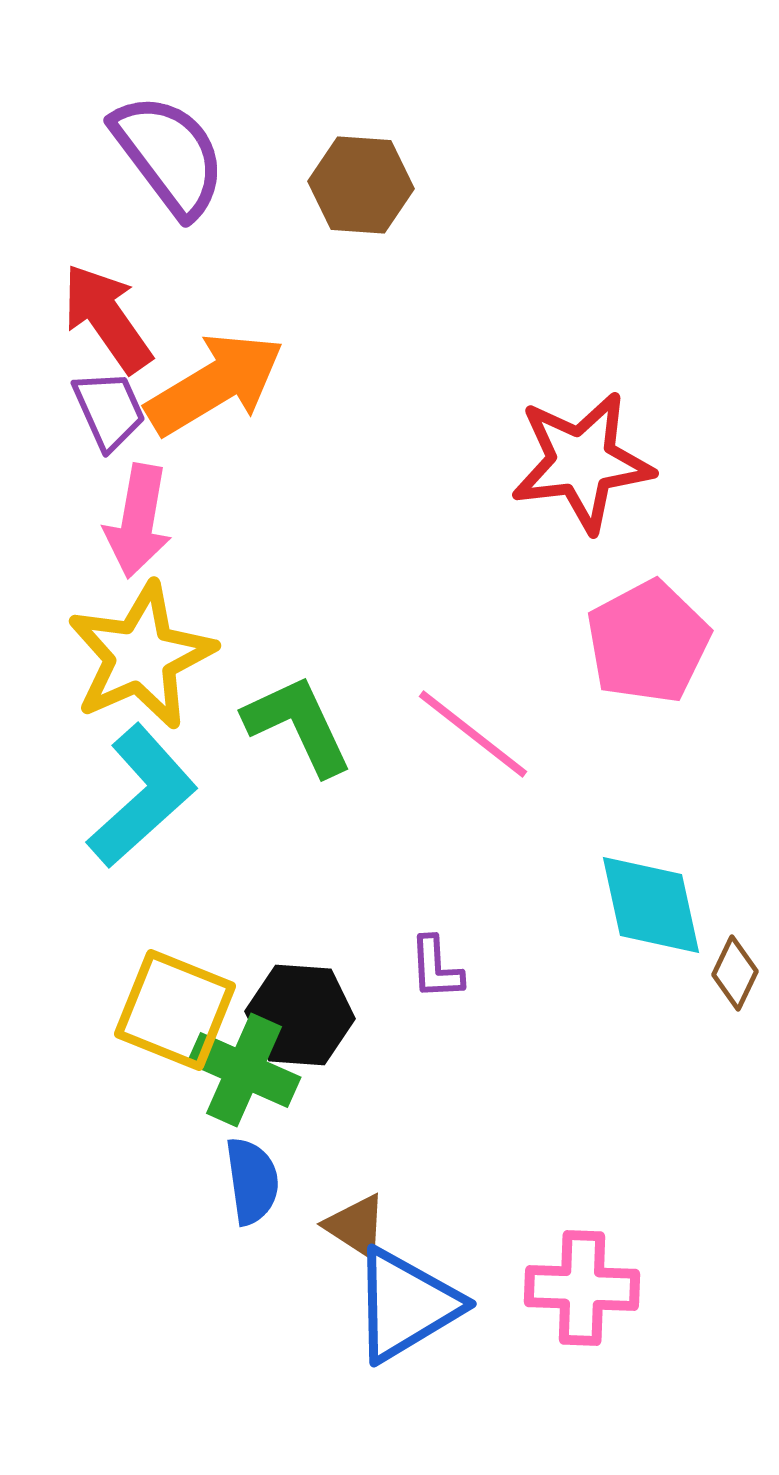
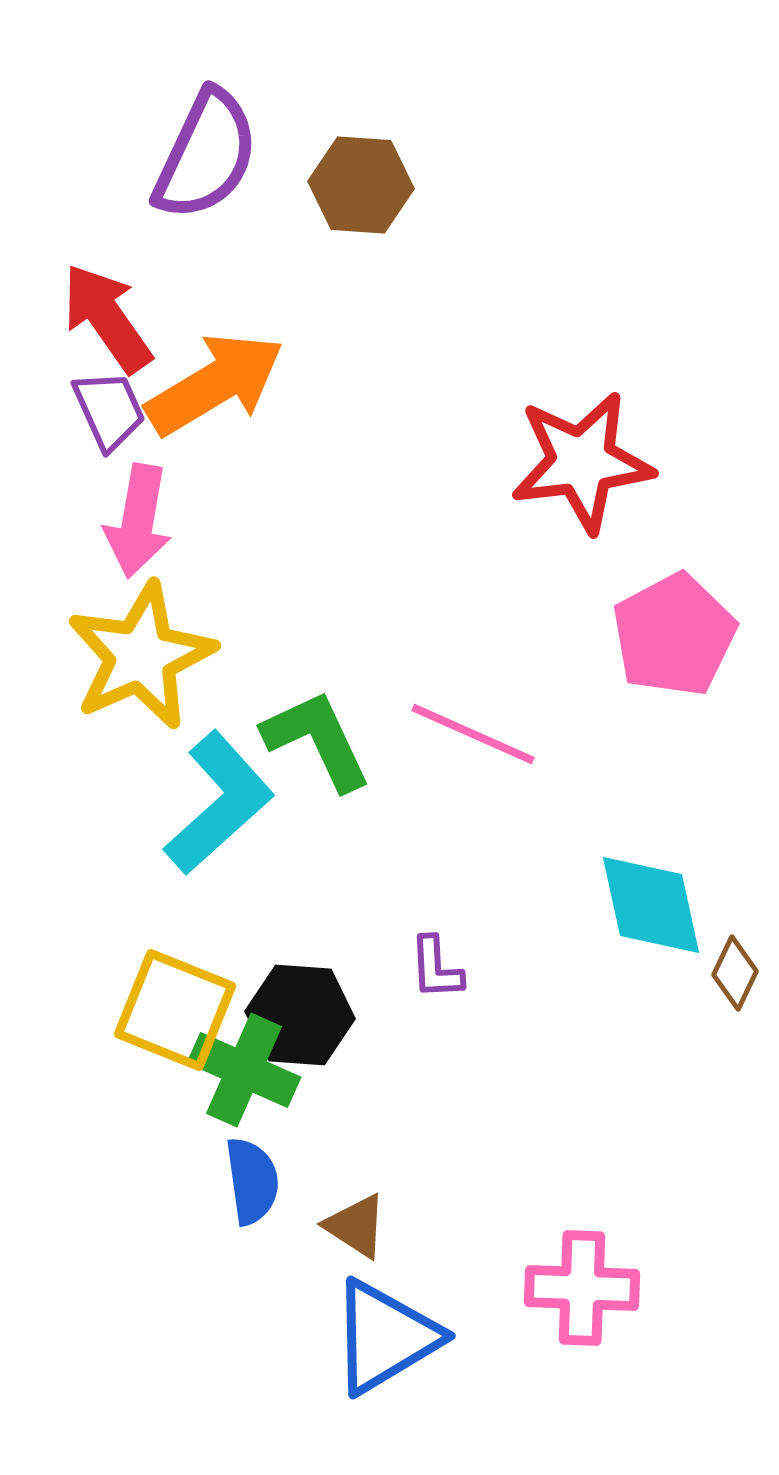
purple semicircle: moved 37 px right; rotated 62 degrees clockwise
pink pentagon: moved 26 px right, 7 px up
green L-shape: moved 19 px right, 15 px down
pink line: rotated 14 degrees counterclockwise
cyan L-shape: moved 77 px right, 7 px down
blue triangle: moved 21 px left, 32 px down
